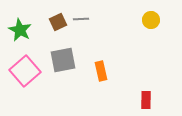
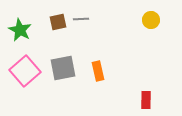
brown square: rotated 12 degrees clockwise
gray square: moved 8 px down
orange rectangle: moved 3 px left
